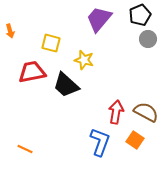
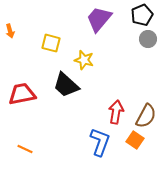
black pentagon: moved 2 px right
red trapezoid: moved 10 px left, 22 px down
brown semicircle: moved 4 px down; rotated 90 degrees clockwise
